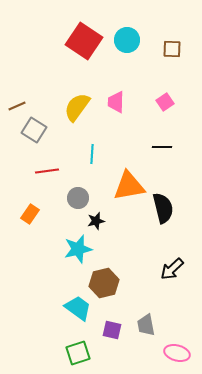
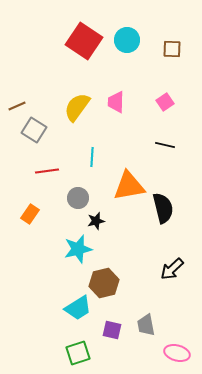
black line: moved 3 px right, 2 px up; rotated 12 degrees clockwise
cyan line: moved 3 px down
cyan trapezoid: rotated 112 degrees clockwise
